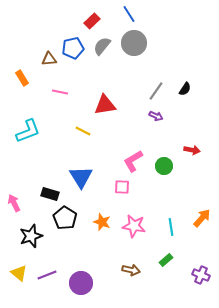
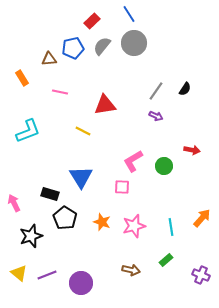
pink star: rotated 25 degrees counterclockwise
